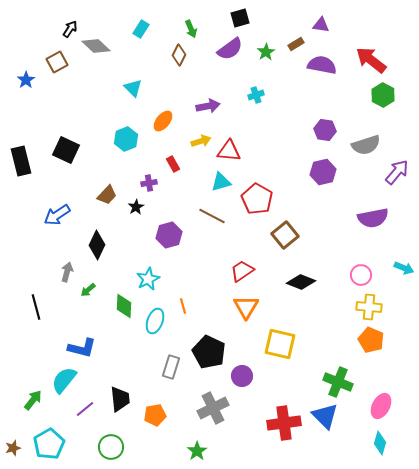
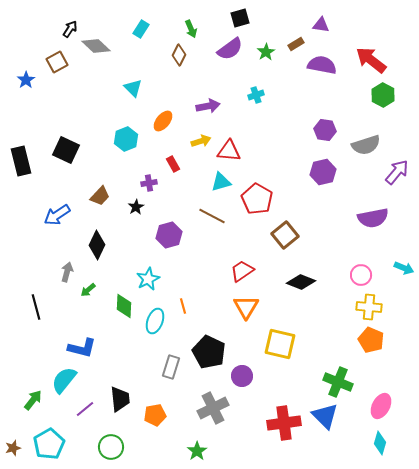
brown trapezoid at (107, 195): moved 7 px left, 1 px down
